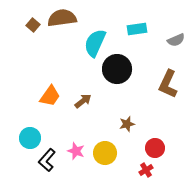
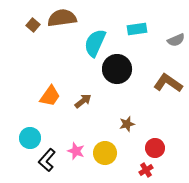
brown L-shape: moved 1 px up; rotated 100 degrees clockwise
